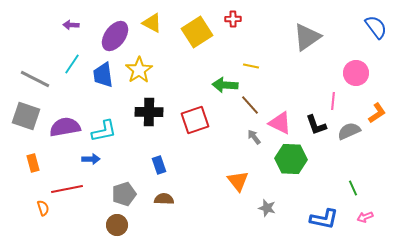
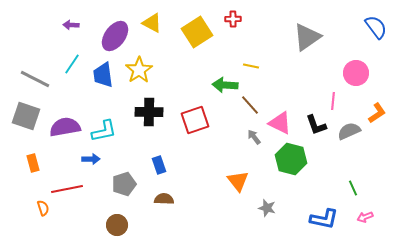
green hexagon: rotated 12 degrees clockwise
gray pentagon: moved 10 px up
